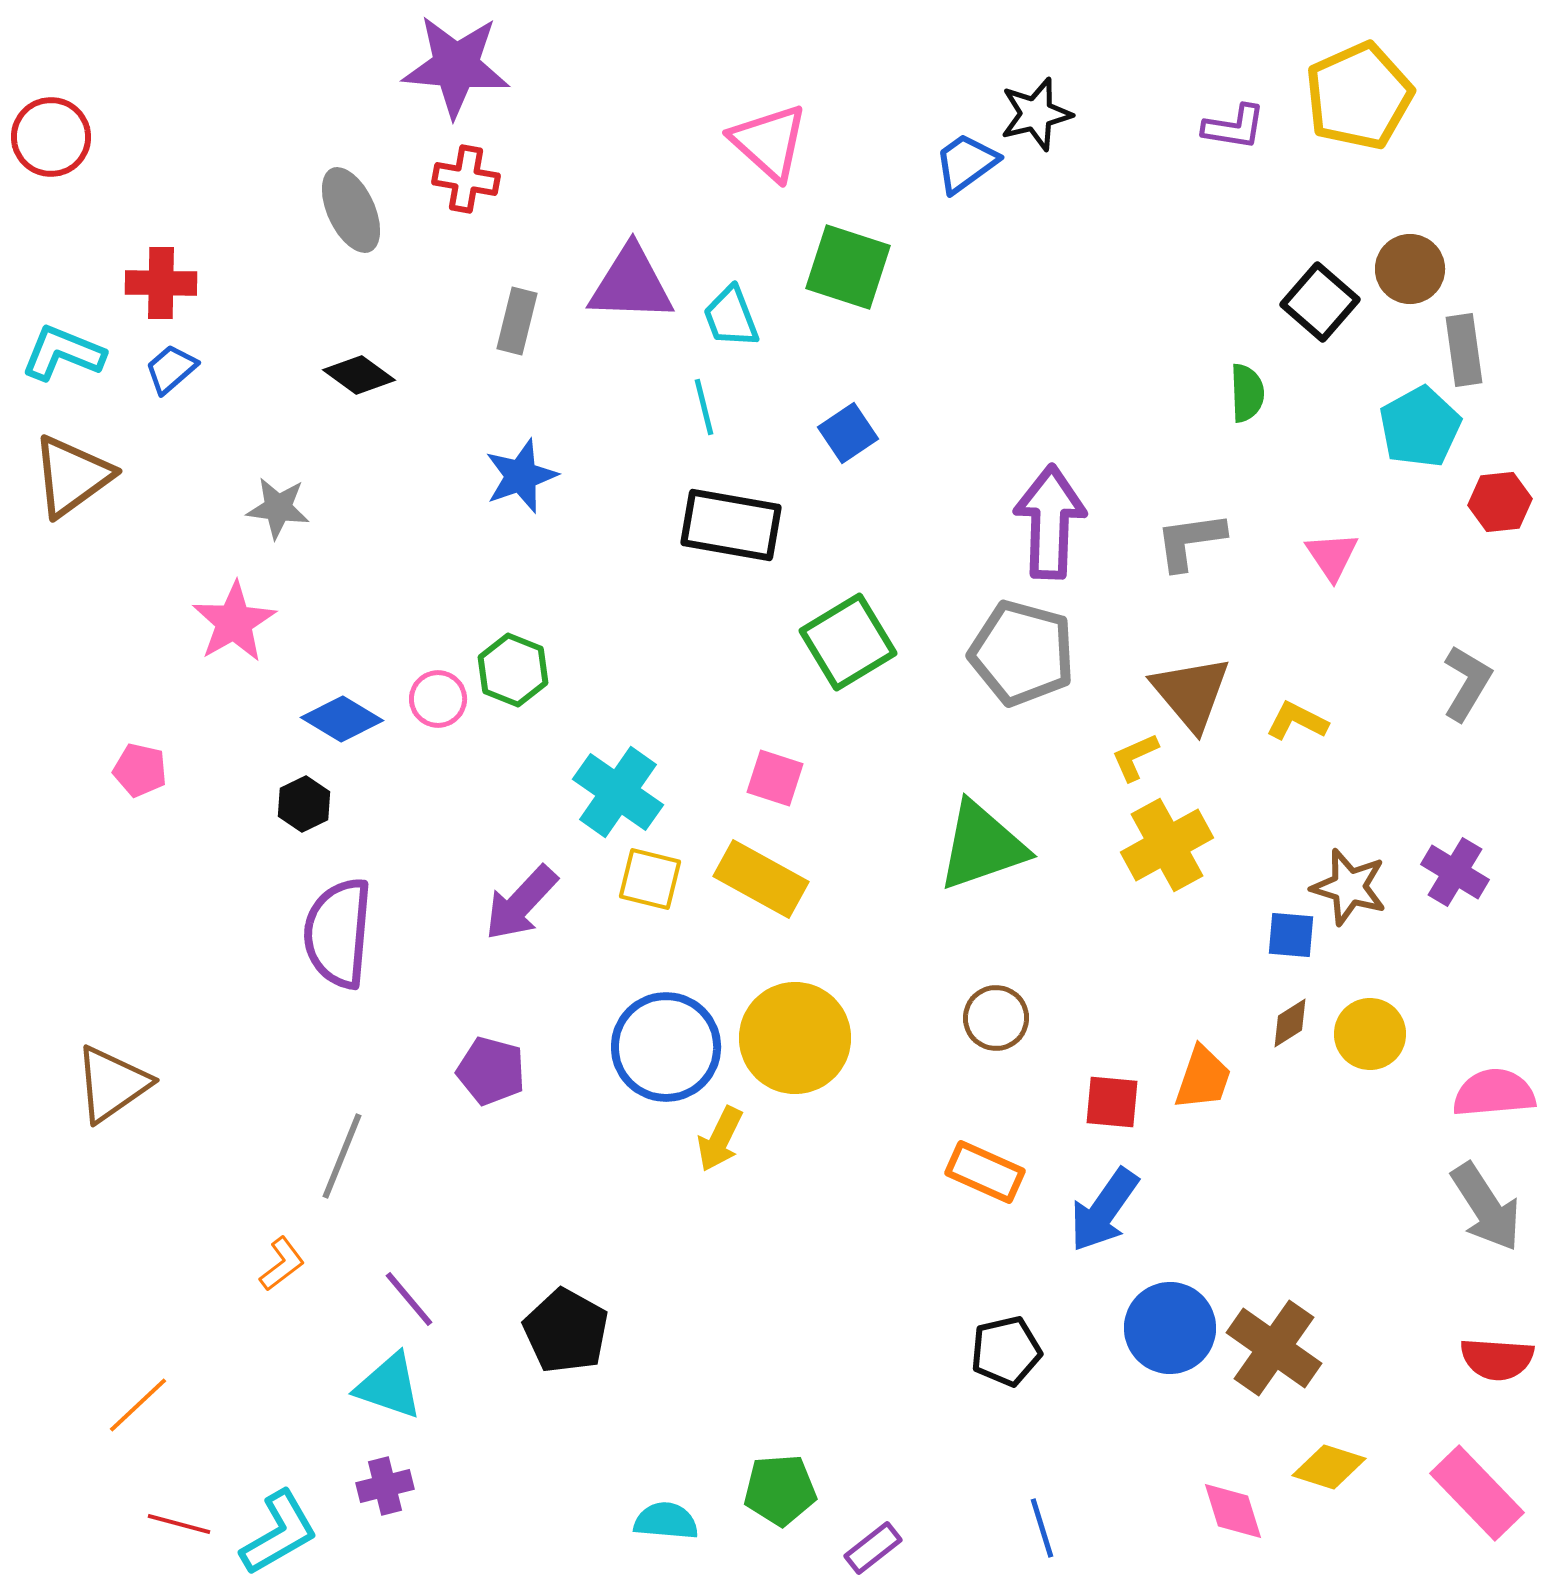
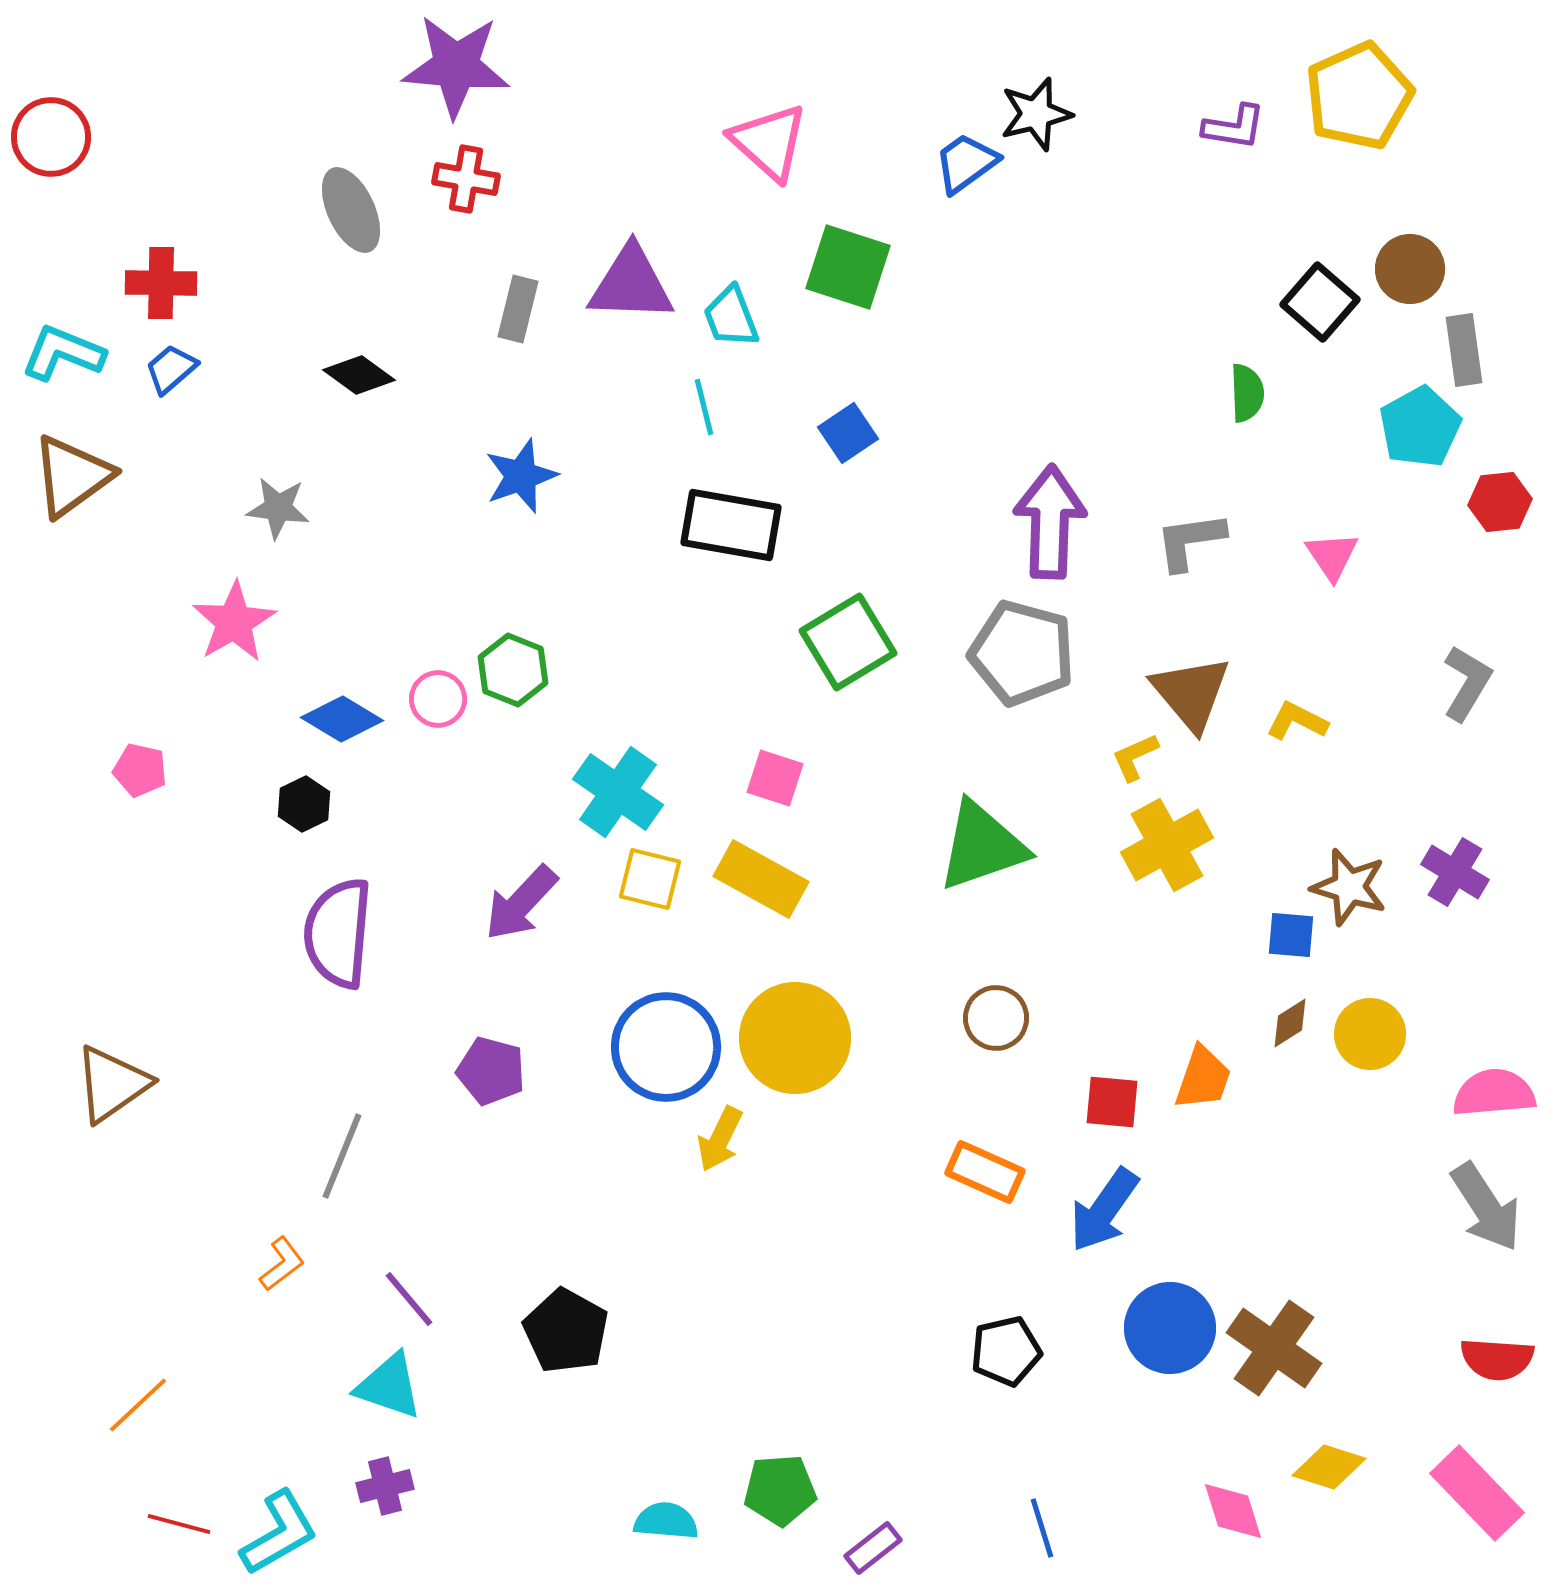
gray rectangle at (517, 321): moved 1 px right, 12 px up
